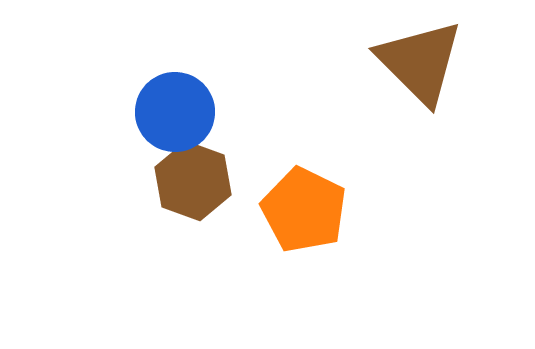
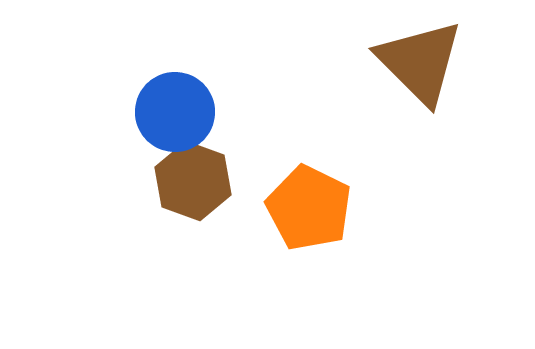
orange pentagon: moved 5 px right, 2 px up
